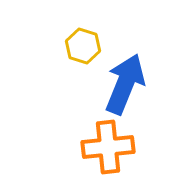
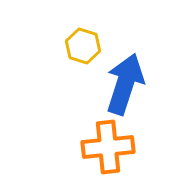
blue arrow: rotated 4 degrees counterclockwise
